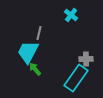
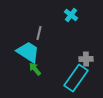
cyan trapezoid: rotated 95 degrees clockwise
